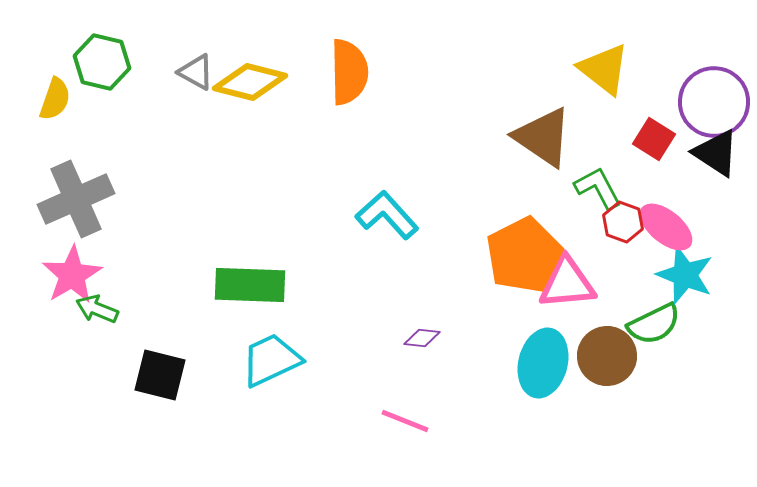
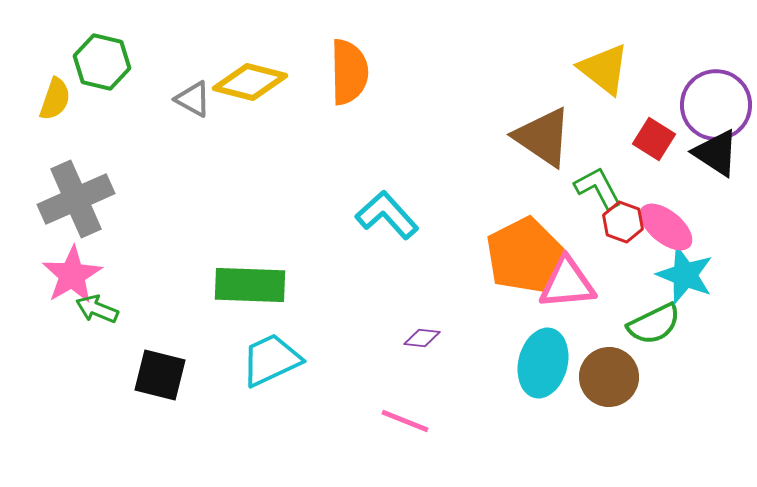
gray triangle: moved 3 px left, 27 px down
purple circle: moved 2 px right, 3 px down
brown circle: moved 2 px right, 21 px down
